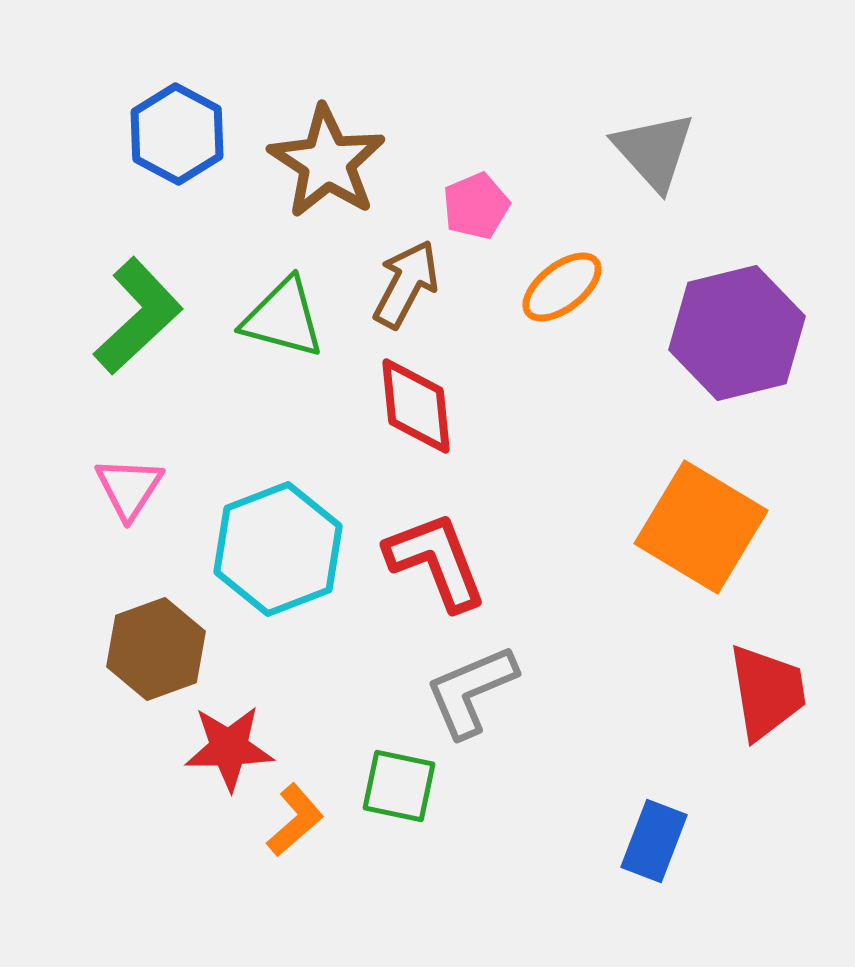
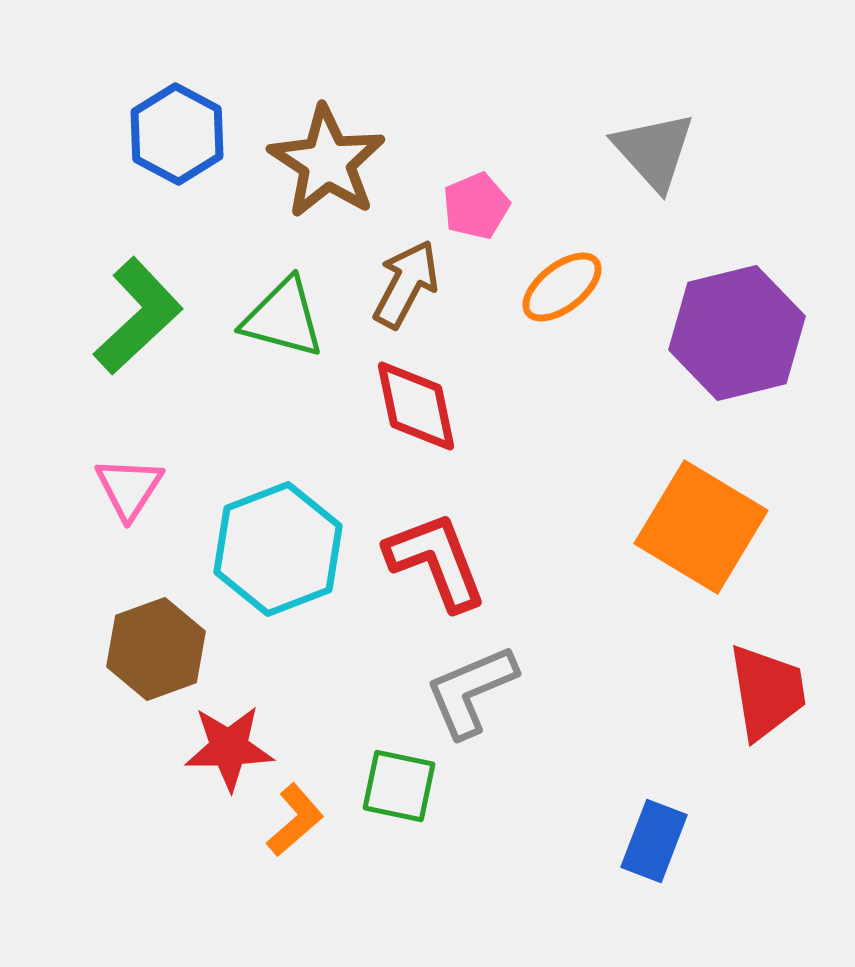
red diamond: rotated 6 degrees counterclockwise
